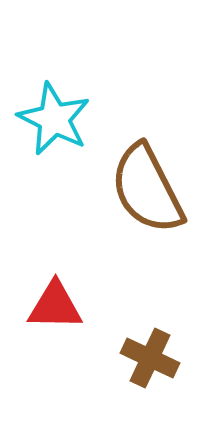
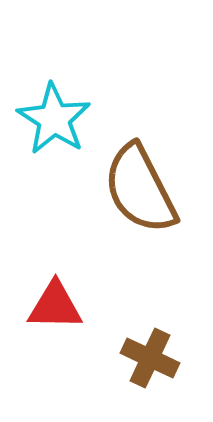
cyan star: rotated 6 degrees clockwise
brown semicircle: moved 7 px left
